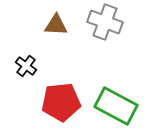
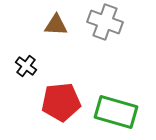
green rectangle: moved 6 px down; rotated 12 degrees counterclockwise
